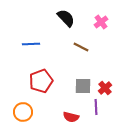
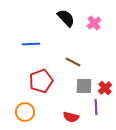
pink cross: moved 7 px left, 1 px down
brown line: moved 8 px left, 15 px down
gray square: moved 1 px right
orange circle: moved 2 px right
